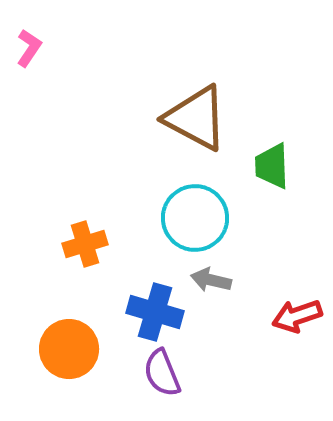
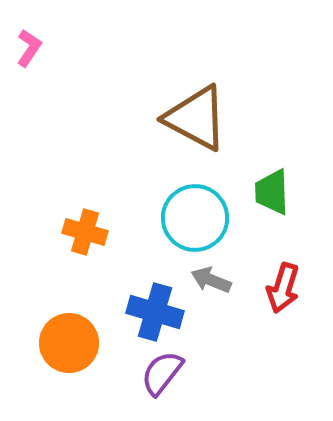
green trapezoid: moved 26 px down
orange cross: moved 12 px up; rotated 33 degrees clockwise
gray arrow: rotated 9 degrees clockwise
red arrow: moved 14 px left, 28 px up; rotated 54 degrees counterclockwise
orange circle: moved 6 px up
purple semicircle: rotated 60 degrees clockwise
